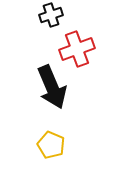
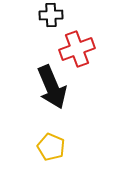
black cross: rotated 15 degrees clockwise
yellow pentagon: moved 2 px down
